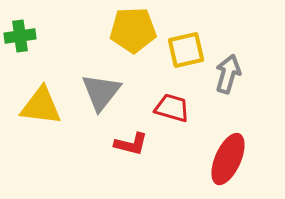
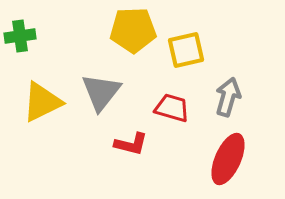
gray arrow: moved 23 px down
yellow triangle: moved 1 px right, 4 px up; rotated 33 degrees counterclockwise
